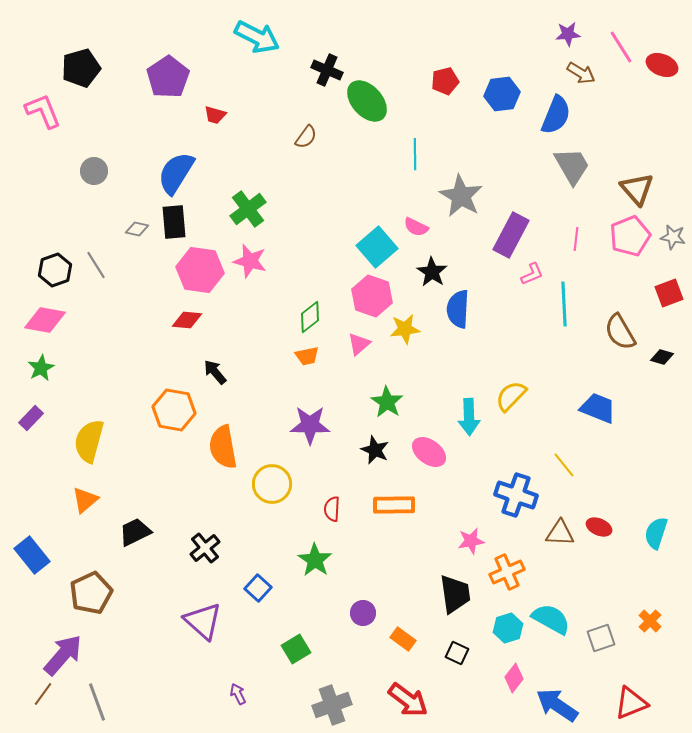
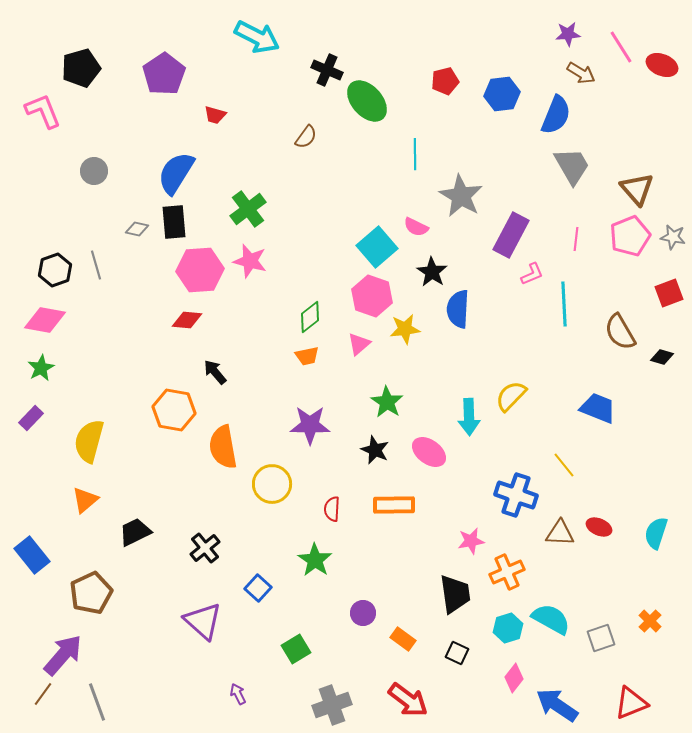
purple pentagon at (168, 77): moved 4 px left, 3 px up
gray line at (96, 265): rotated 16 degrees clockwise
pink hexagon at (200, 270): rotated 12 degrees counterclockwise
